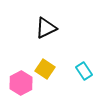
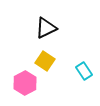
yellow square: moved 8 px up
pink hexagon: moved 4 px right
